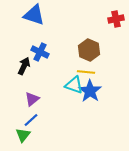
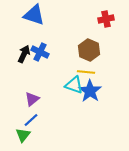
red cross: moved 10 px left
black arrow: moved 12 px up
